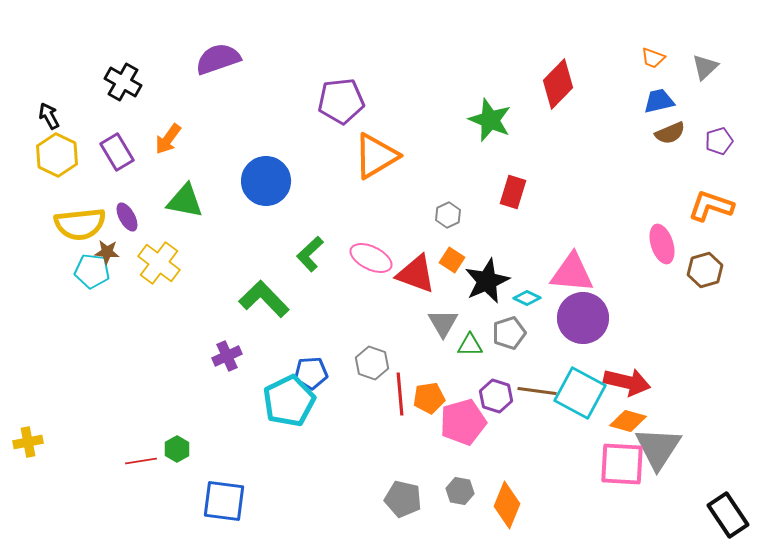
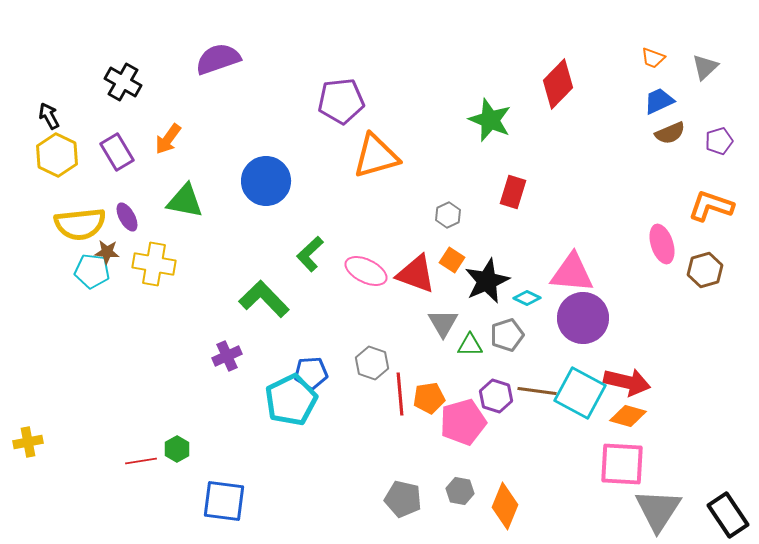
blue trapezoid at (659, 101): rotated 12 degrees counterclockwise
orange triangle at (376, 156): rotated 15 degrees clockwise
pink ellipse at (371, 258): moved 5 px left, 13 px down
yellow cross at (159, 263): moved 5 px left, 1 px down; rotated 27 degrees counterclockwise
gray pentagon at (509, 333): moved 2 px left, 2 px down
cyan pentagon at (289, 401): moved 2 px right, 1 px up
orange diamond at (628, 421): moved 5 px up
gray triangle at (658, 448): moved 62 px down
orange diamond at (507, 505): moved 2 px left, 1 px down
